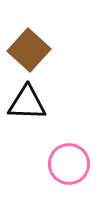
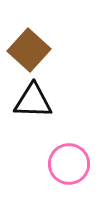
black triangle: moved 6 px right, 2 px up
